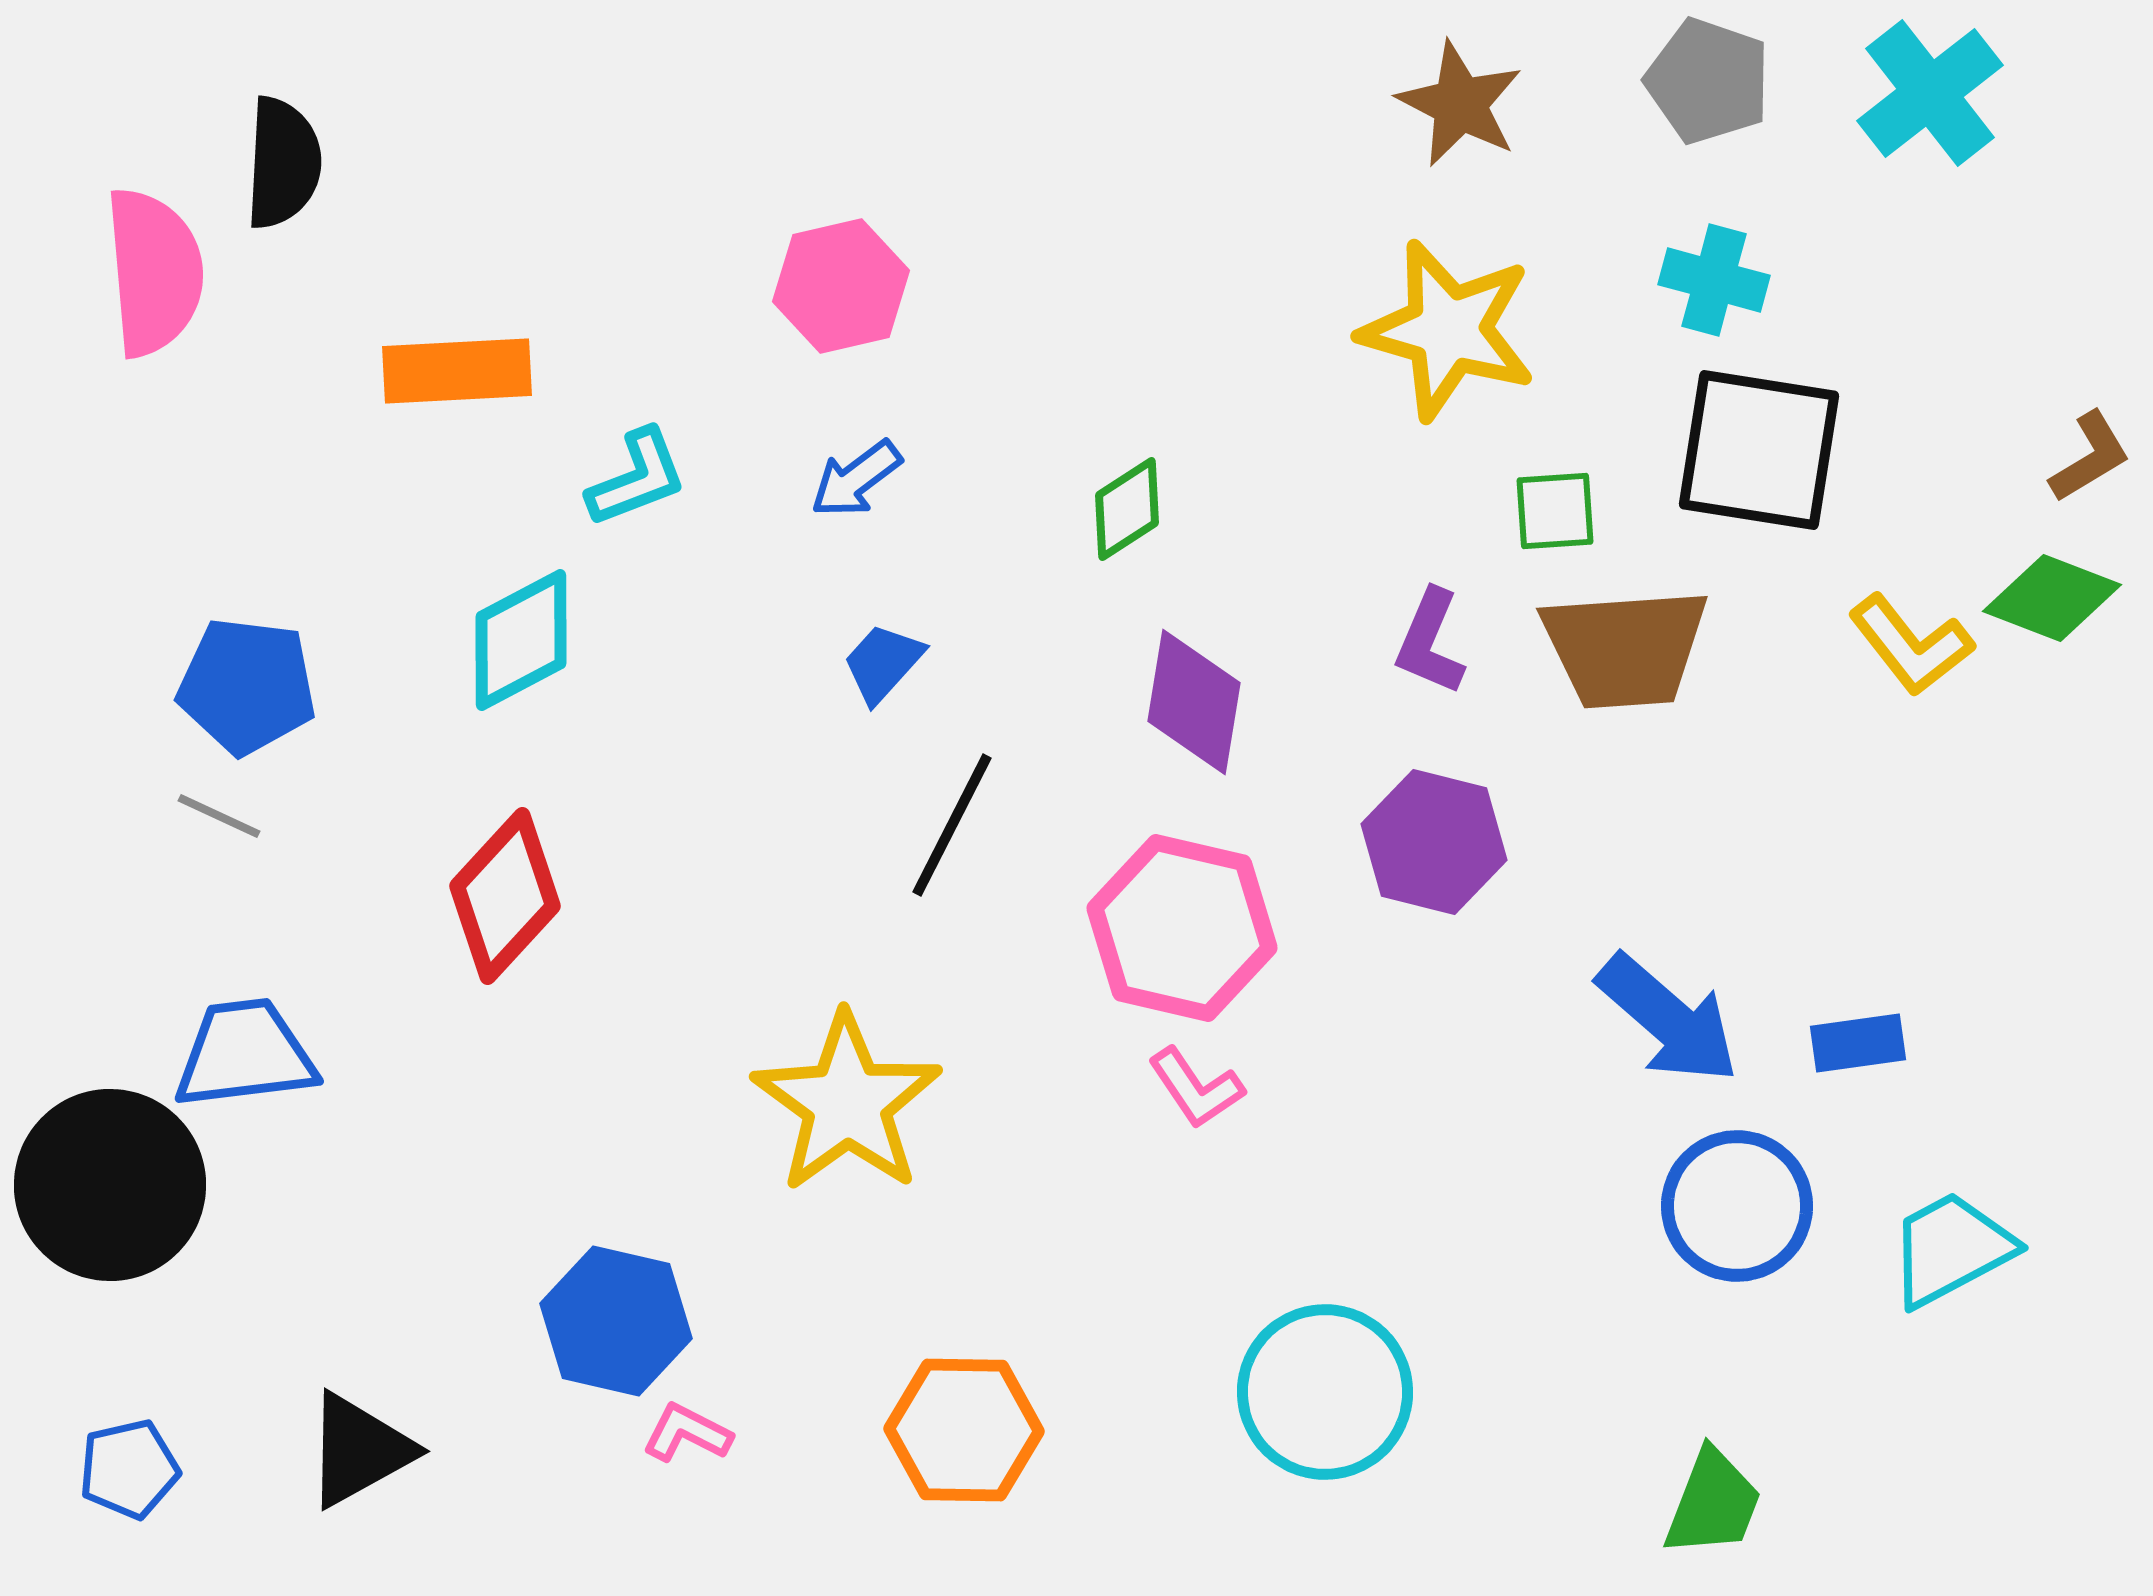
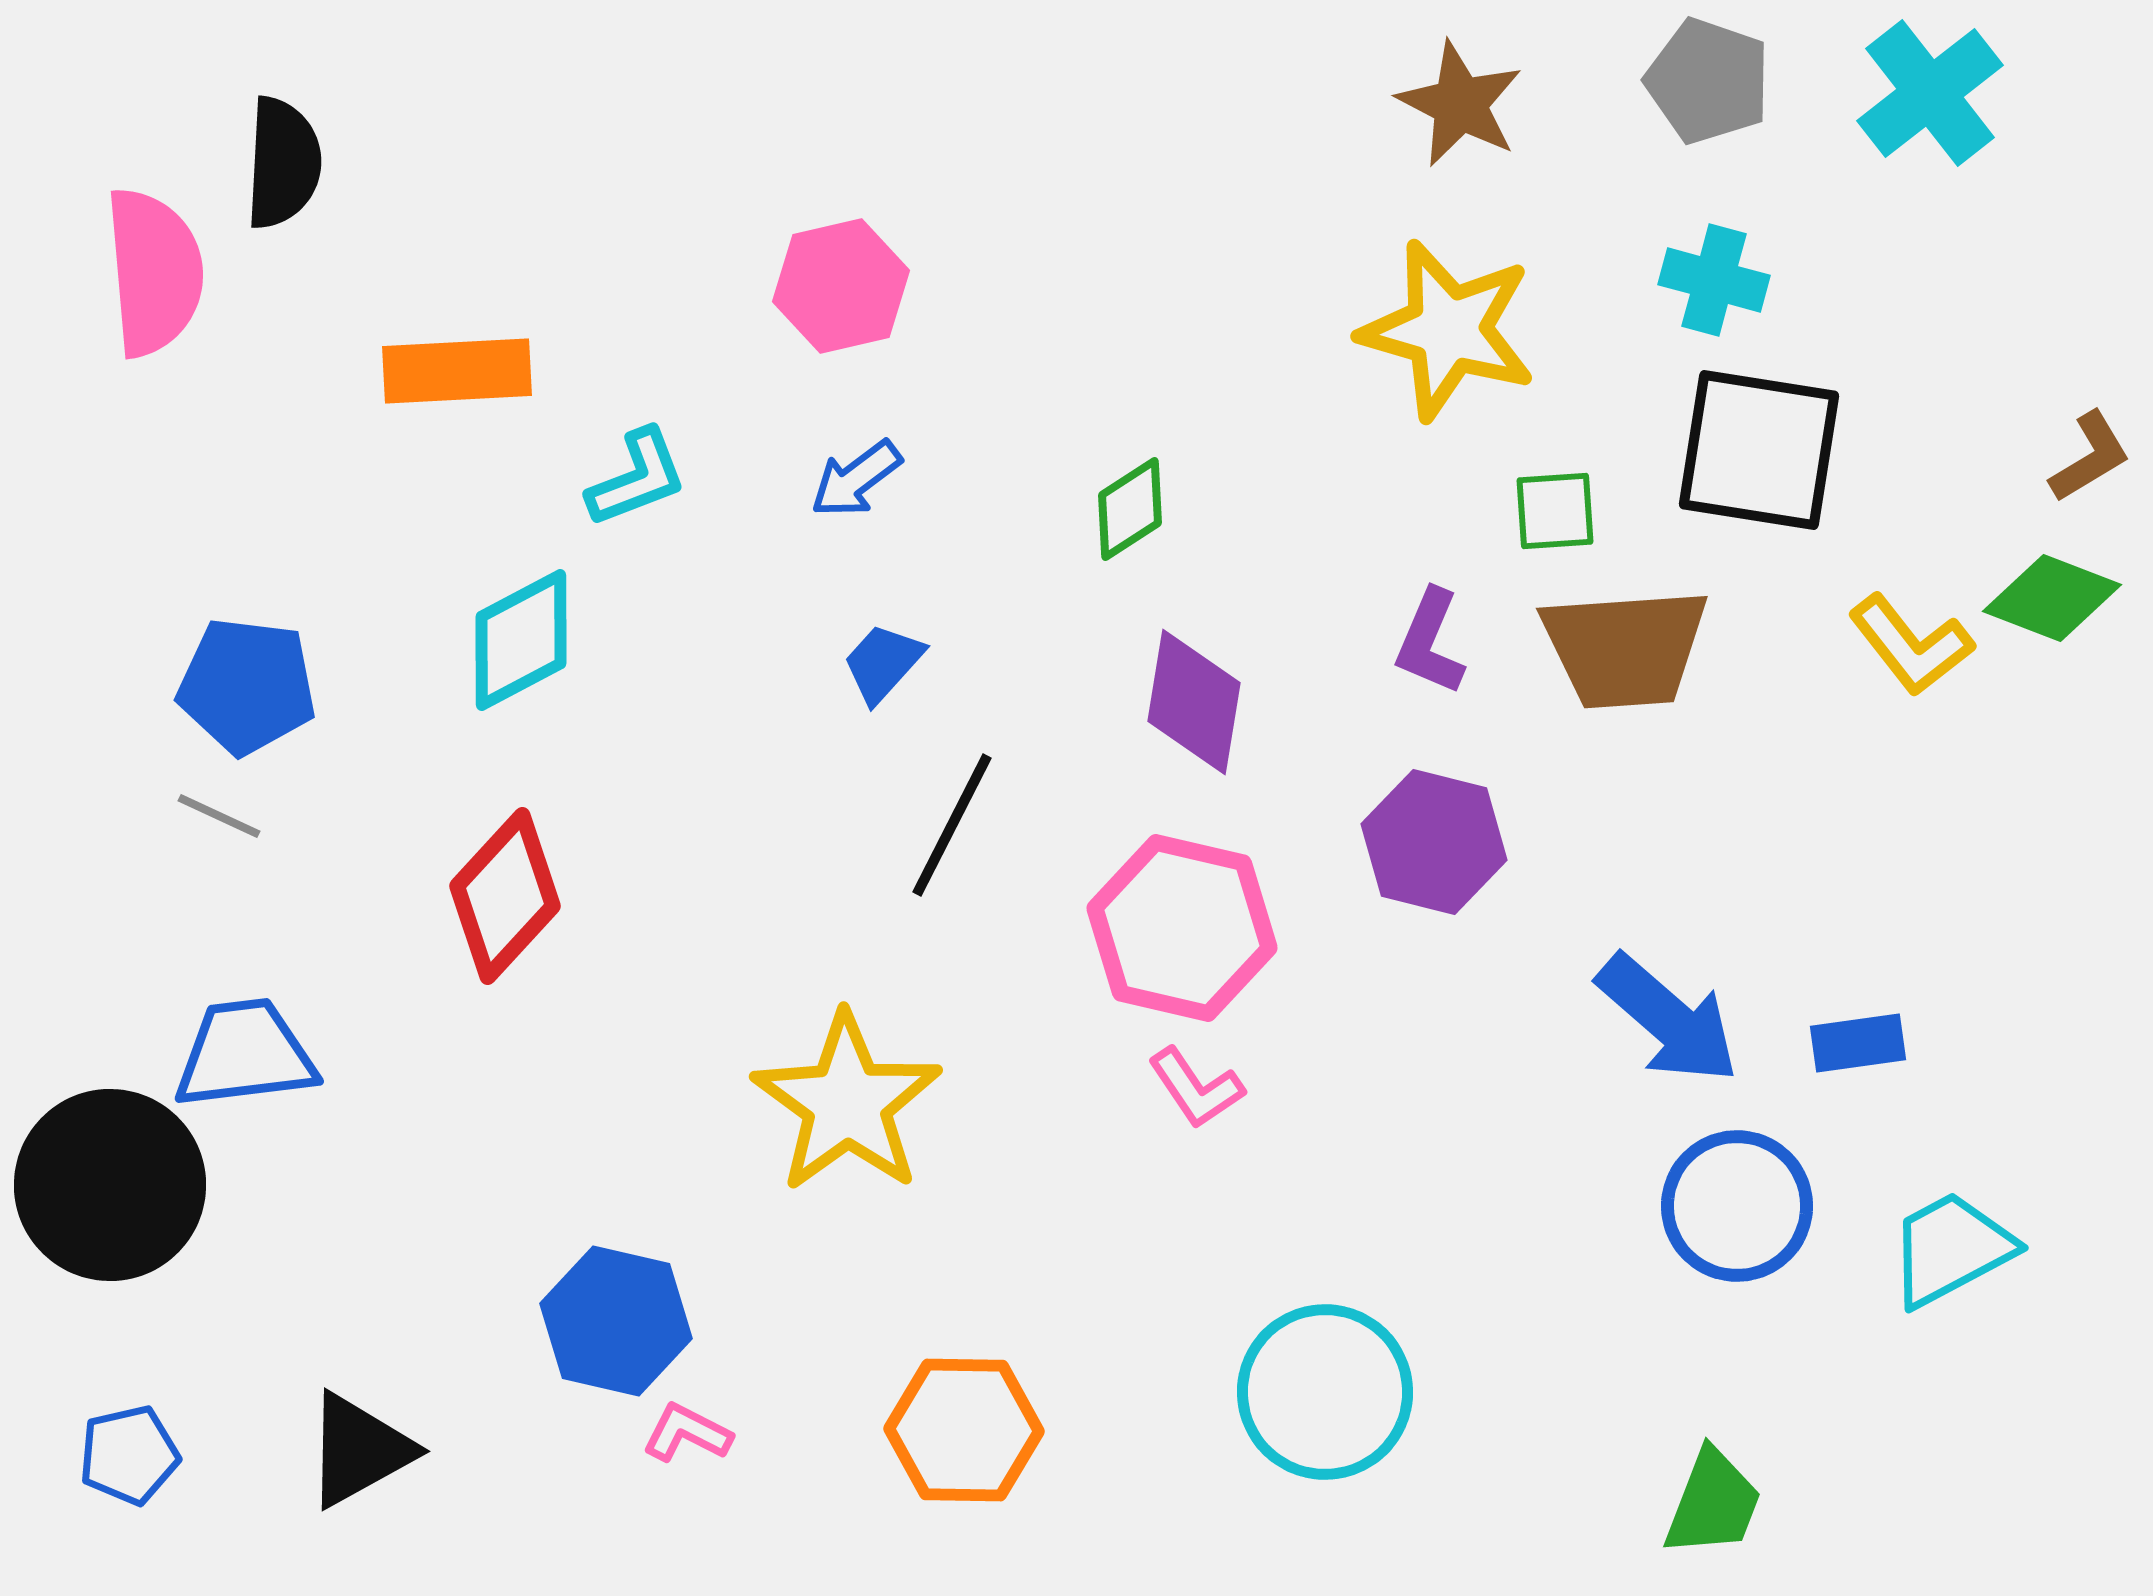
green diamond at (1127, 509): moved 3 px right
blue pentagon at (129, 1469): moved 14 px up
